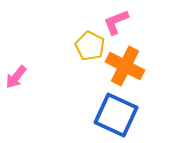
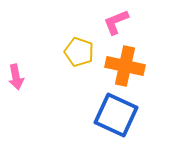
yellow pentagon: moved 11 px left, 6 px down; rotated 8 degrees counterclockwise
orange cross: rotated 15 degrees counterclockwise
pink arrow: rotated 50 degrees counterclockwise
